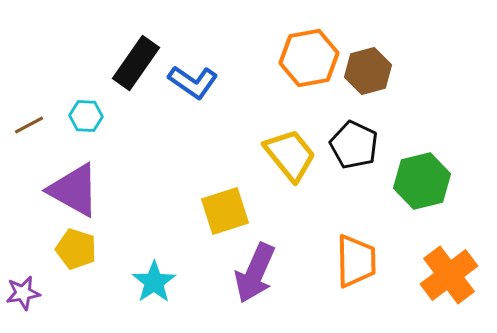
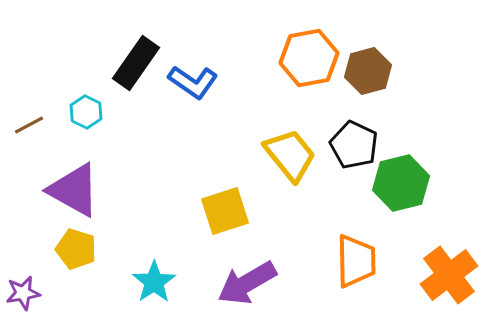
cyan hexagon: moved 4 px up; rotated 24 degrees clockwise
green hexagon: moved 21 px left, 2 px down
purple arrow: moved 8 px left, 10 px down; rotated 36 degrees clockwise
